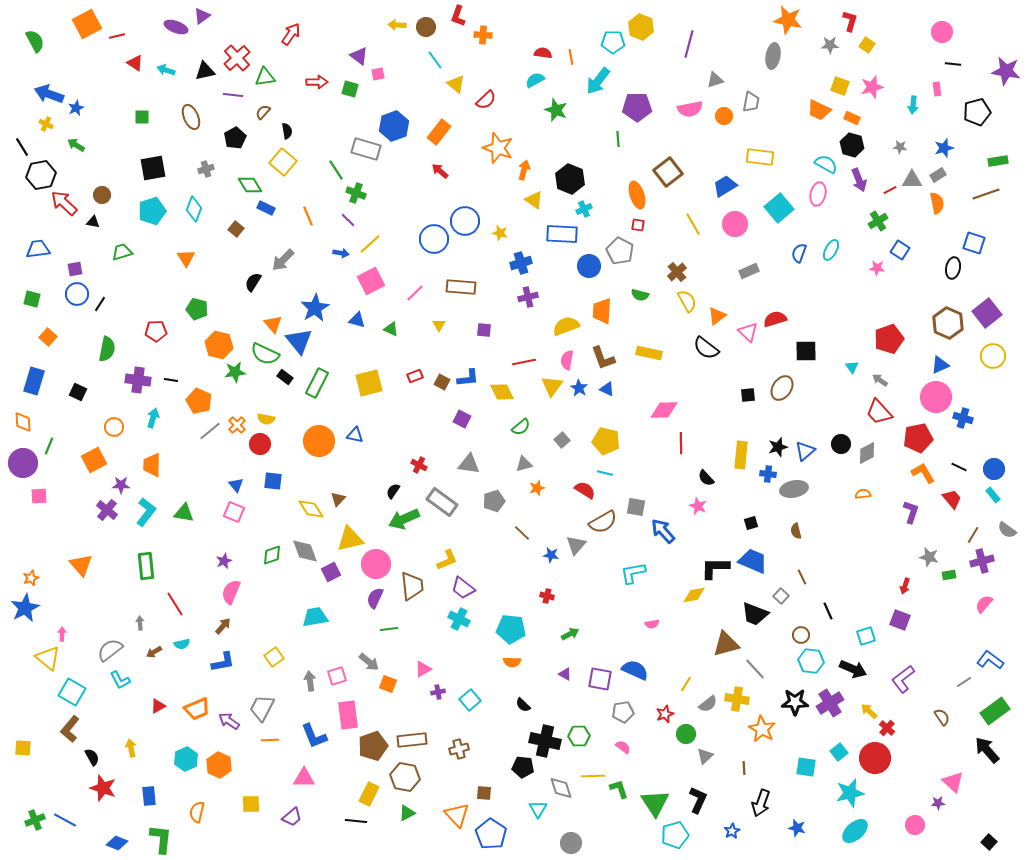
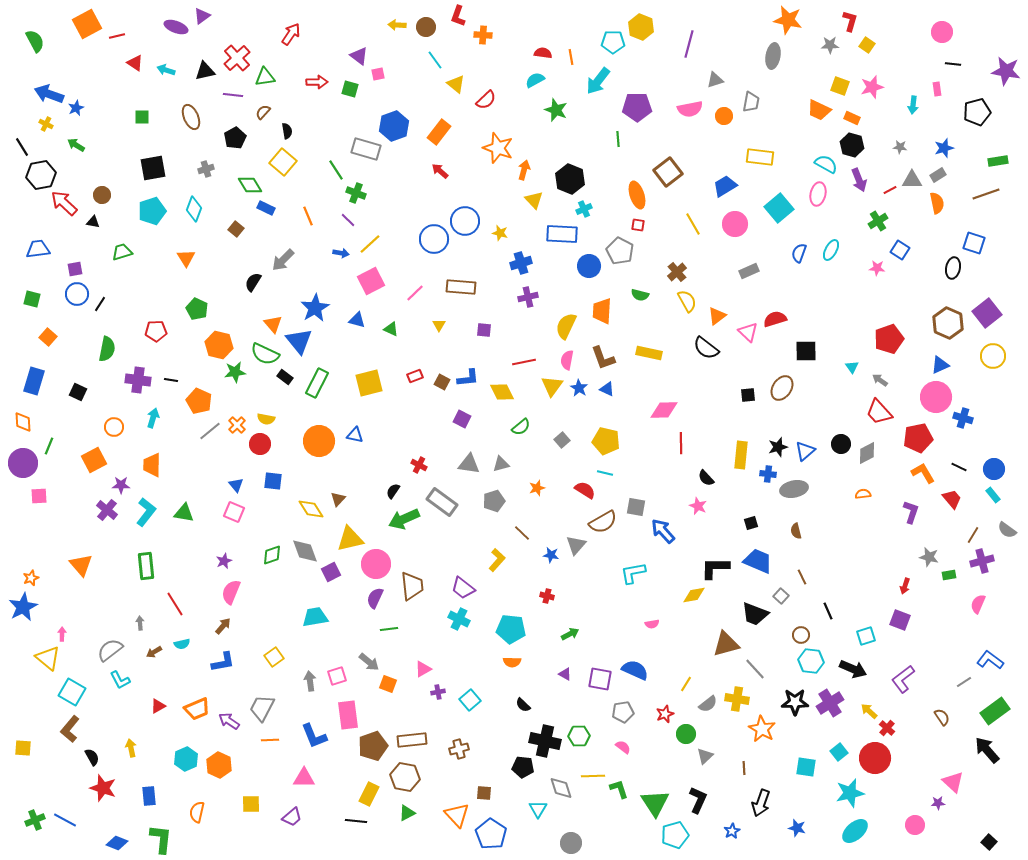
yellow triangle at (534, 200): rotated 12 degrees clockwise
green pentagon at (197, 309): rotated 10 degrees clockwise
yellow semicircle at (566, 326): rotated 44 degrees counterclockwise
gray triangle at (524, 464): moved 23 px left
yellow L-shape at (447, 560): moved 50 px right; rotated 25 degrees counterclockwise
blue trapezoid at (753, 561): moved 5 px right
pink semicircle at (984, 604): moved 6 px left; rotated 18 degrees counterclockwise
blue star at (25, 608): moved 2 px left, 1 px up
